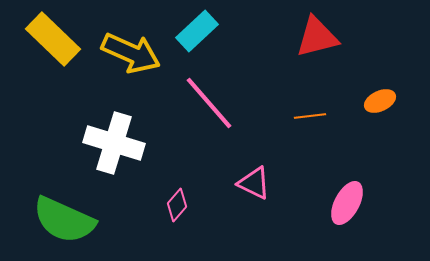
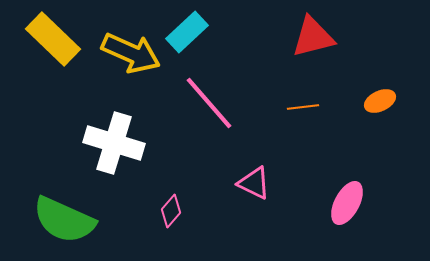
cyan rectangle: moved 10 px left, 1 px down
red triangle: moved 4 px left
orange line: moved 7 px left, 9 px up
pink diamond: moved 6 px left, 6 px down
